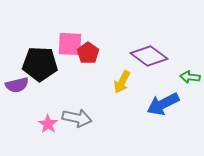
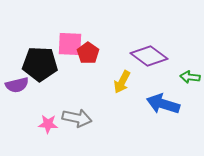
blue arrow: rotated 44 degrees clockwise
pink star: rotated 30 degrees counterclockwise
